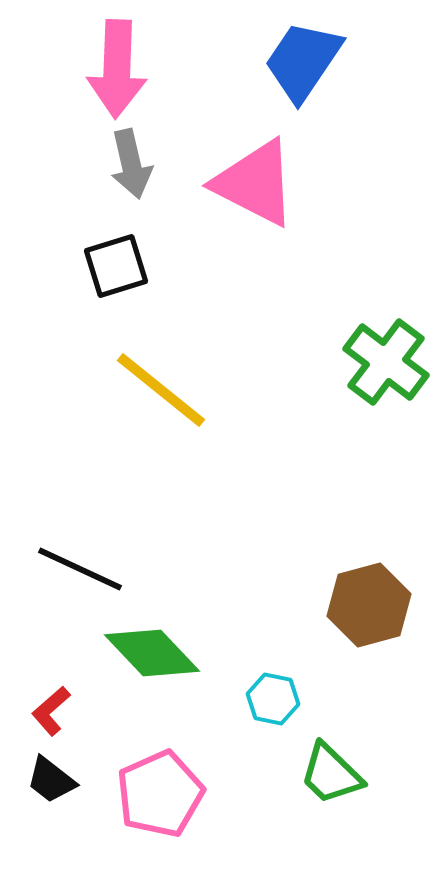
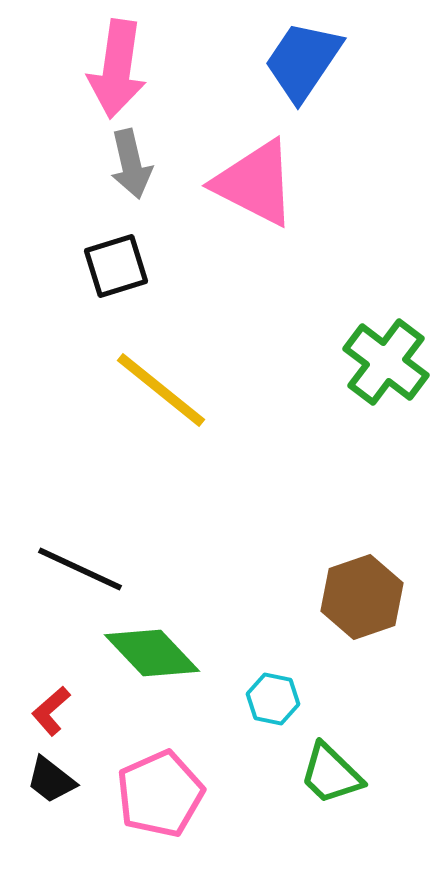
pink arrow: rotated 6 degrees clockwise
brown hexagon: moved 7 px left, 8 px up; rotated 4 degrees counterclockwise
